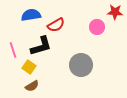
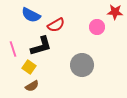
blue semicircle: rotated 144 degrees counterclockwise
pink line: moved 1 px up
gray circle: moved 1 px right
